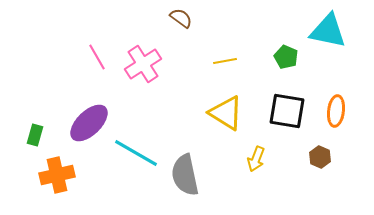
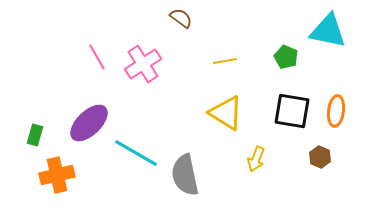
black square: moved 5 px right
